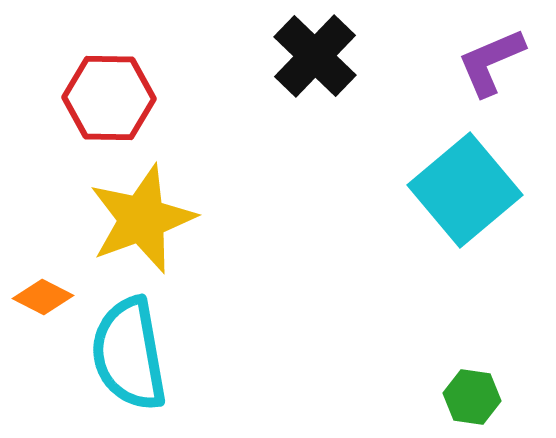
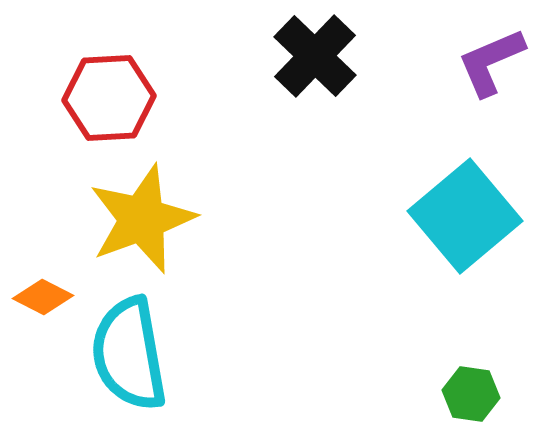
red hexagon: rotated 4 degrees counterclockwise
cyan square: moved 26 px down
green hexagon: moved 1 px left, 3 px up
